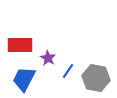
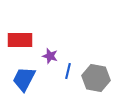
red rectangle: moved 5 px up
purple star: moved 2 px right, 2 px up; rotated 14 degrees counterclockwise
blue line: rotated 21 degrees counterclockwise
